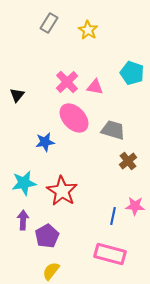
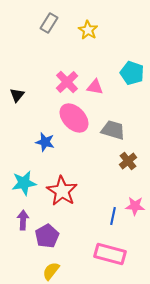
blue star: rotated 24 degrees clockwise
